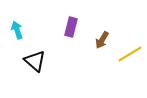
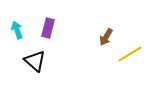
purple rectangle: moved 23 px left, 1 px down
brown arrow: moved 4 px right, 3 px up
